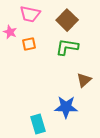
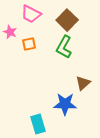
pink trapezoid: moved 1 px right; rotated 15 degrees clockwise
green L-shape: moved 3 px left; rotated 70 degrees counterclockwise
brown triangle: moved 1 px left, 3 px down
blue star: moved 1 px left, 3 px up
